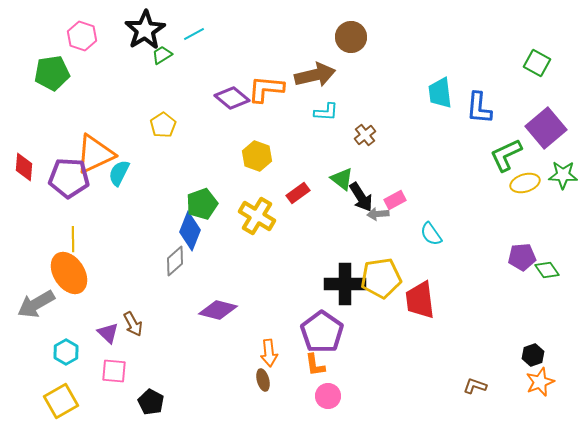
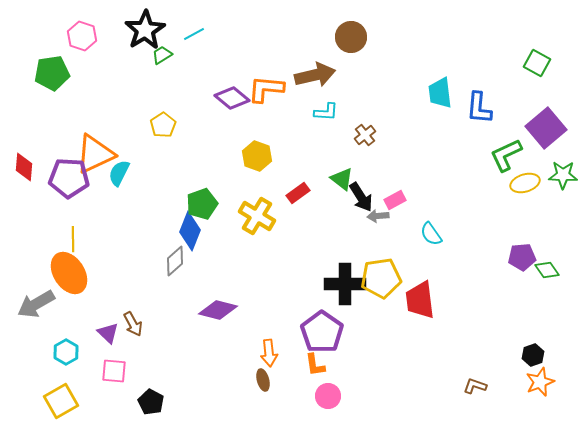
gray arrow at (378, 214): moved 2 px down
